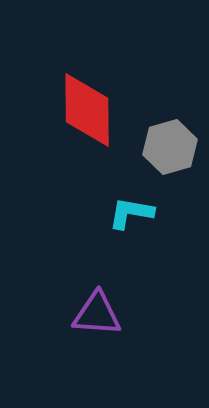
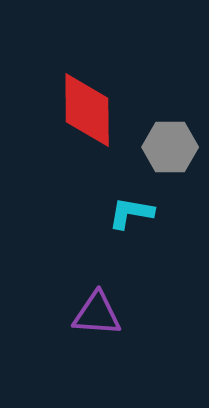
gray hexagon: rotated 16 degrees clockwise
